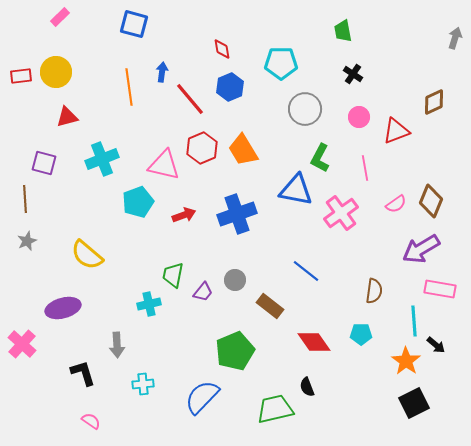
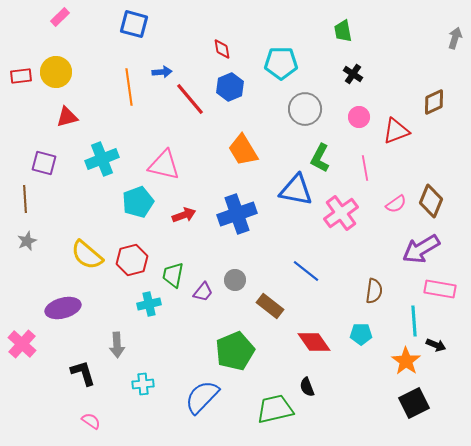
blue arrow at (162, 72): rotated 78 degrees clockwise
red hexagon at (202, 148): moved 70 px left, 112 px down; rotated 8 degrees clockwise
black arrow at (436, 345): rotated 18 degrees counterclockwise
